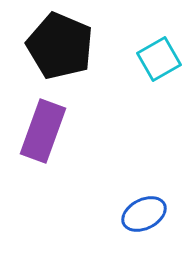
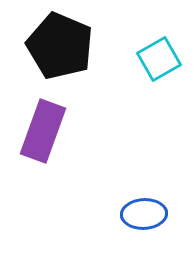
blue ellipse: rotated 24 degrees clockwise
